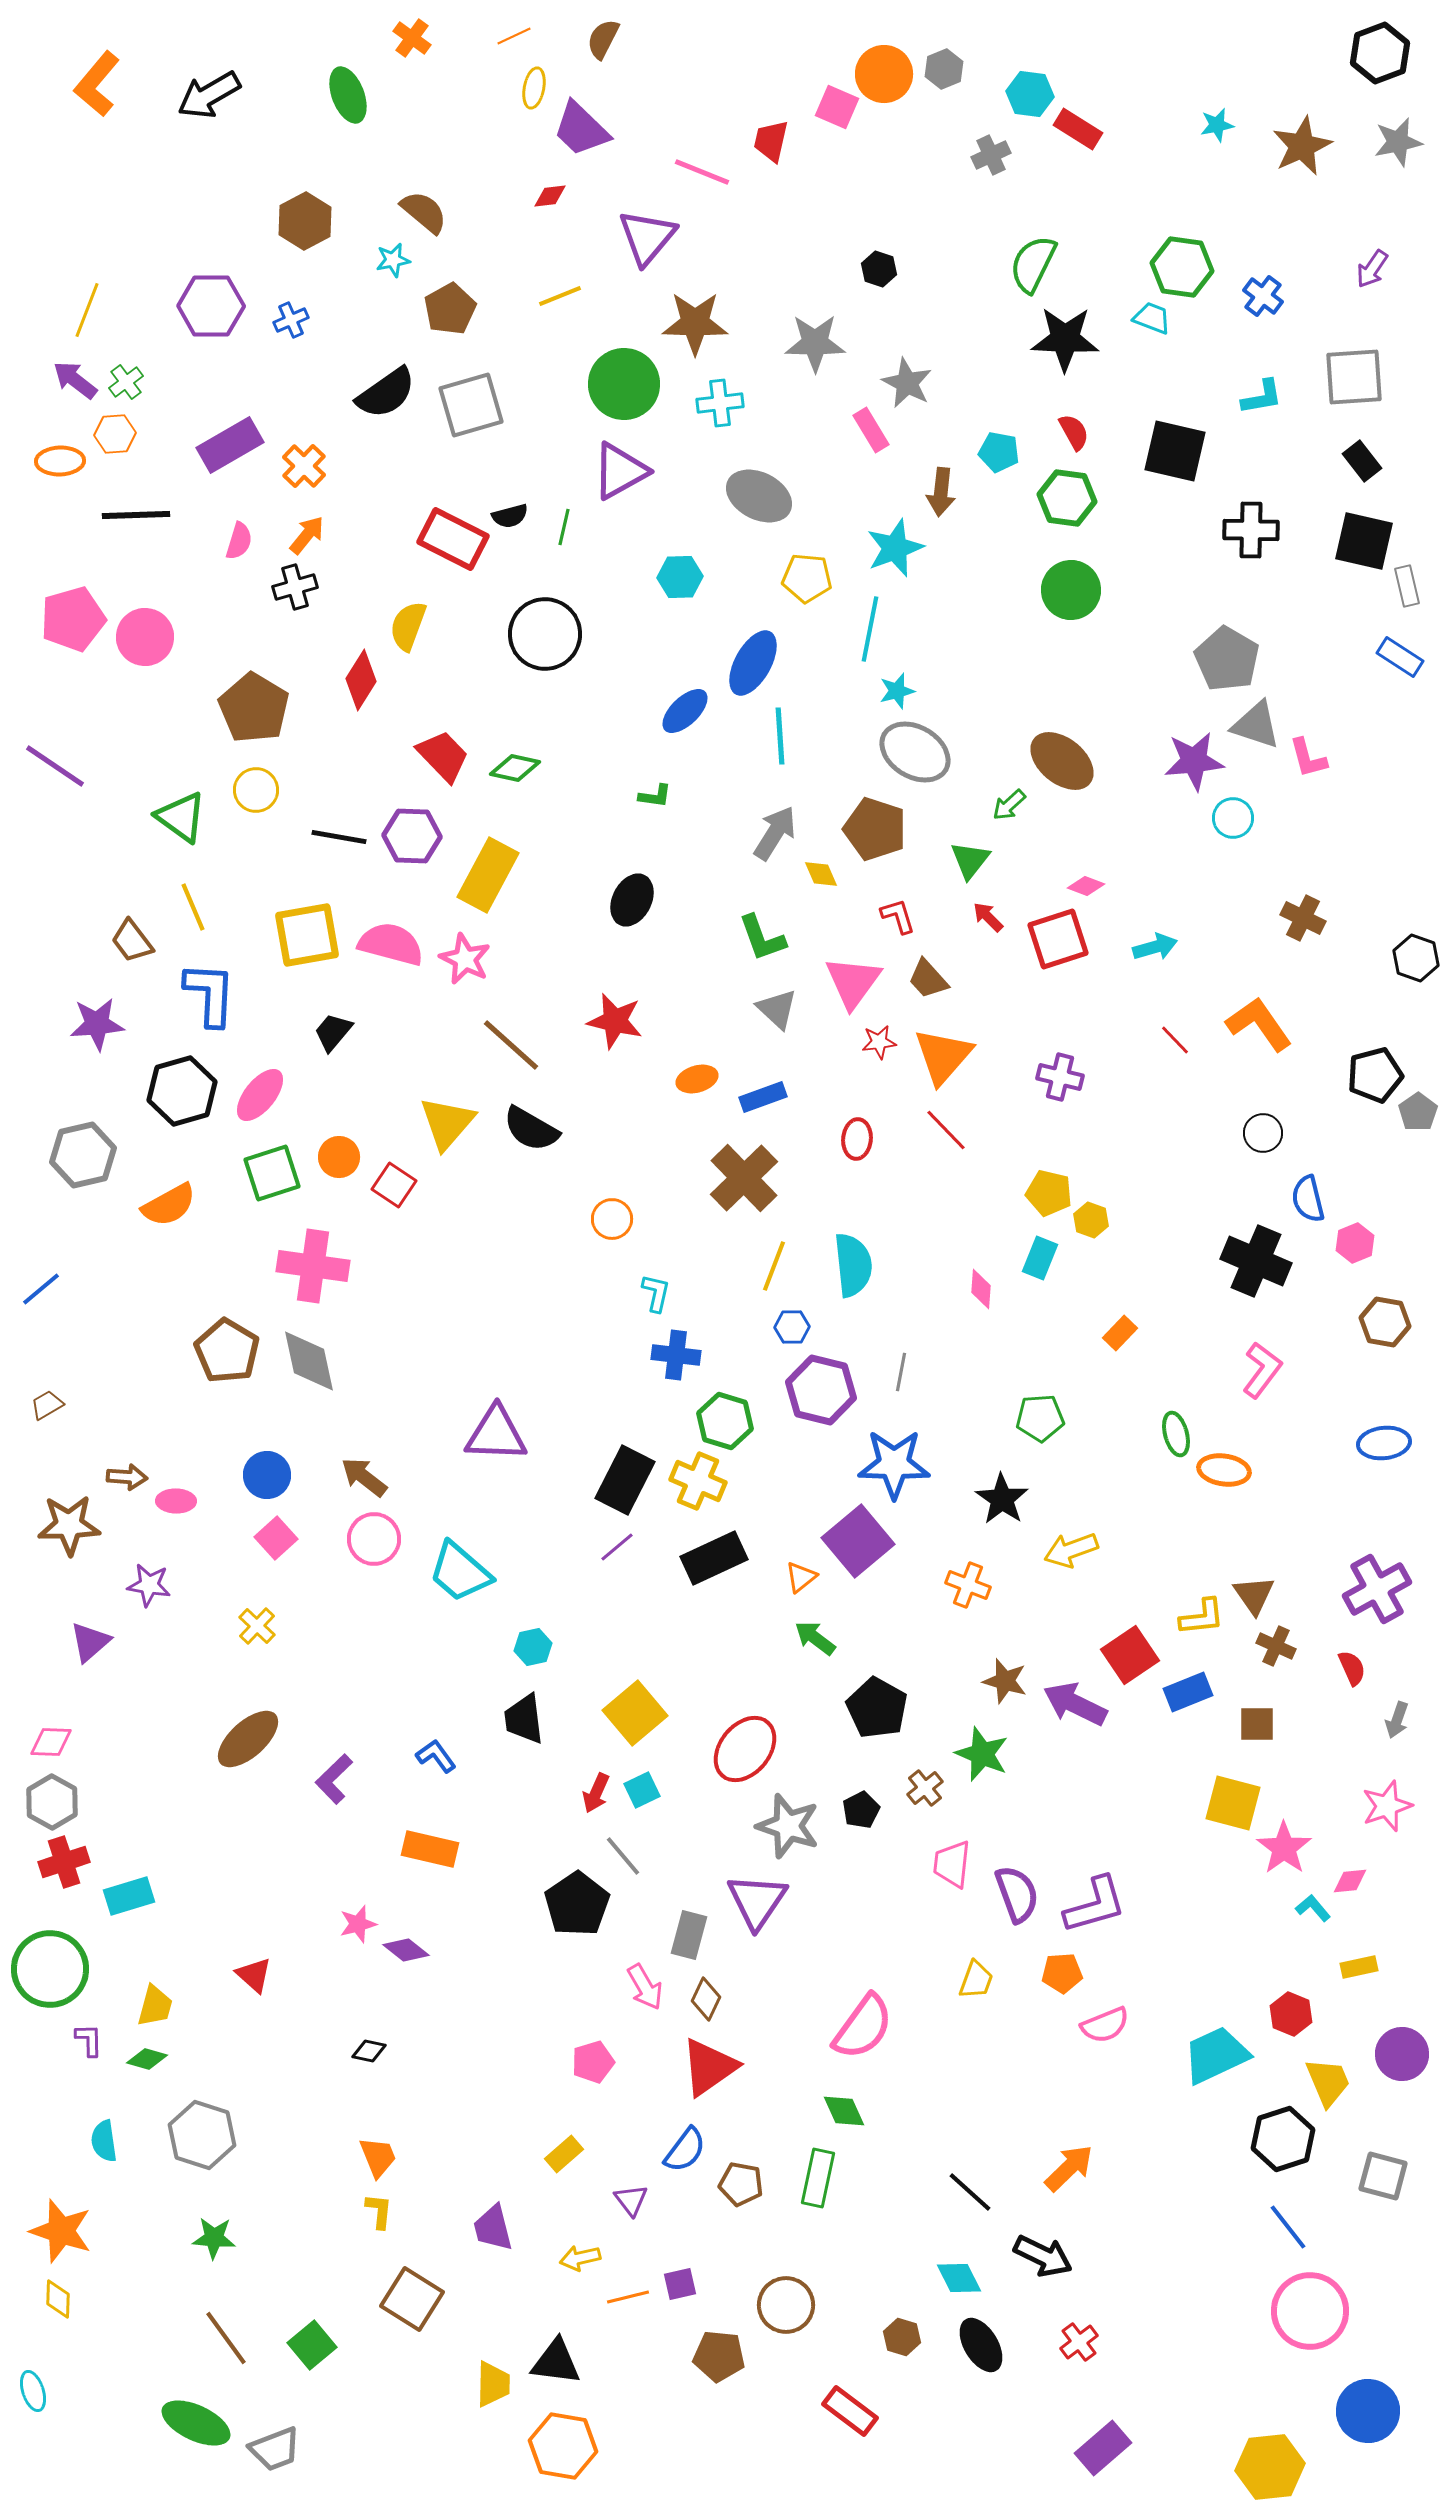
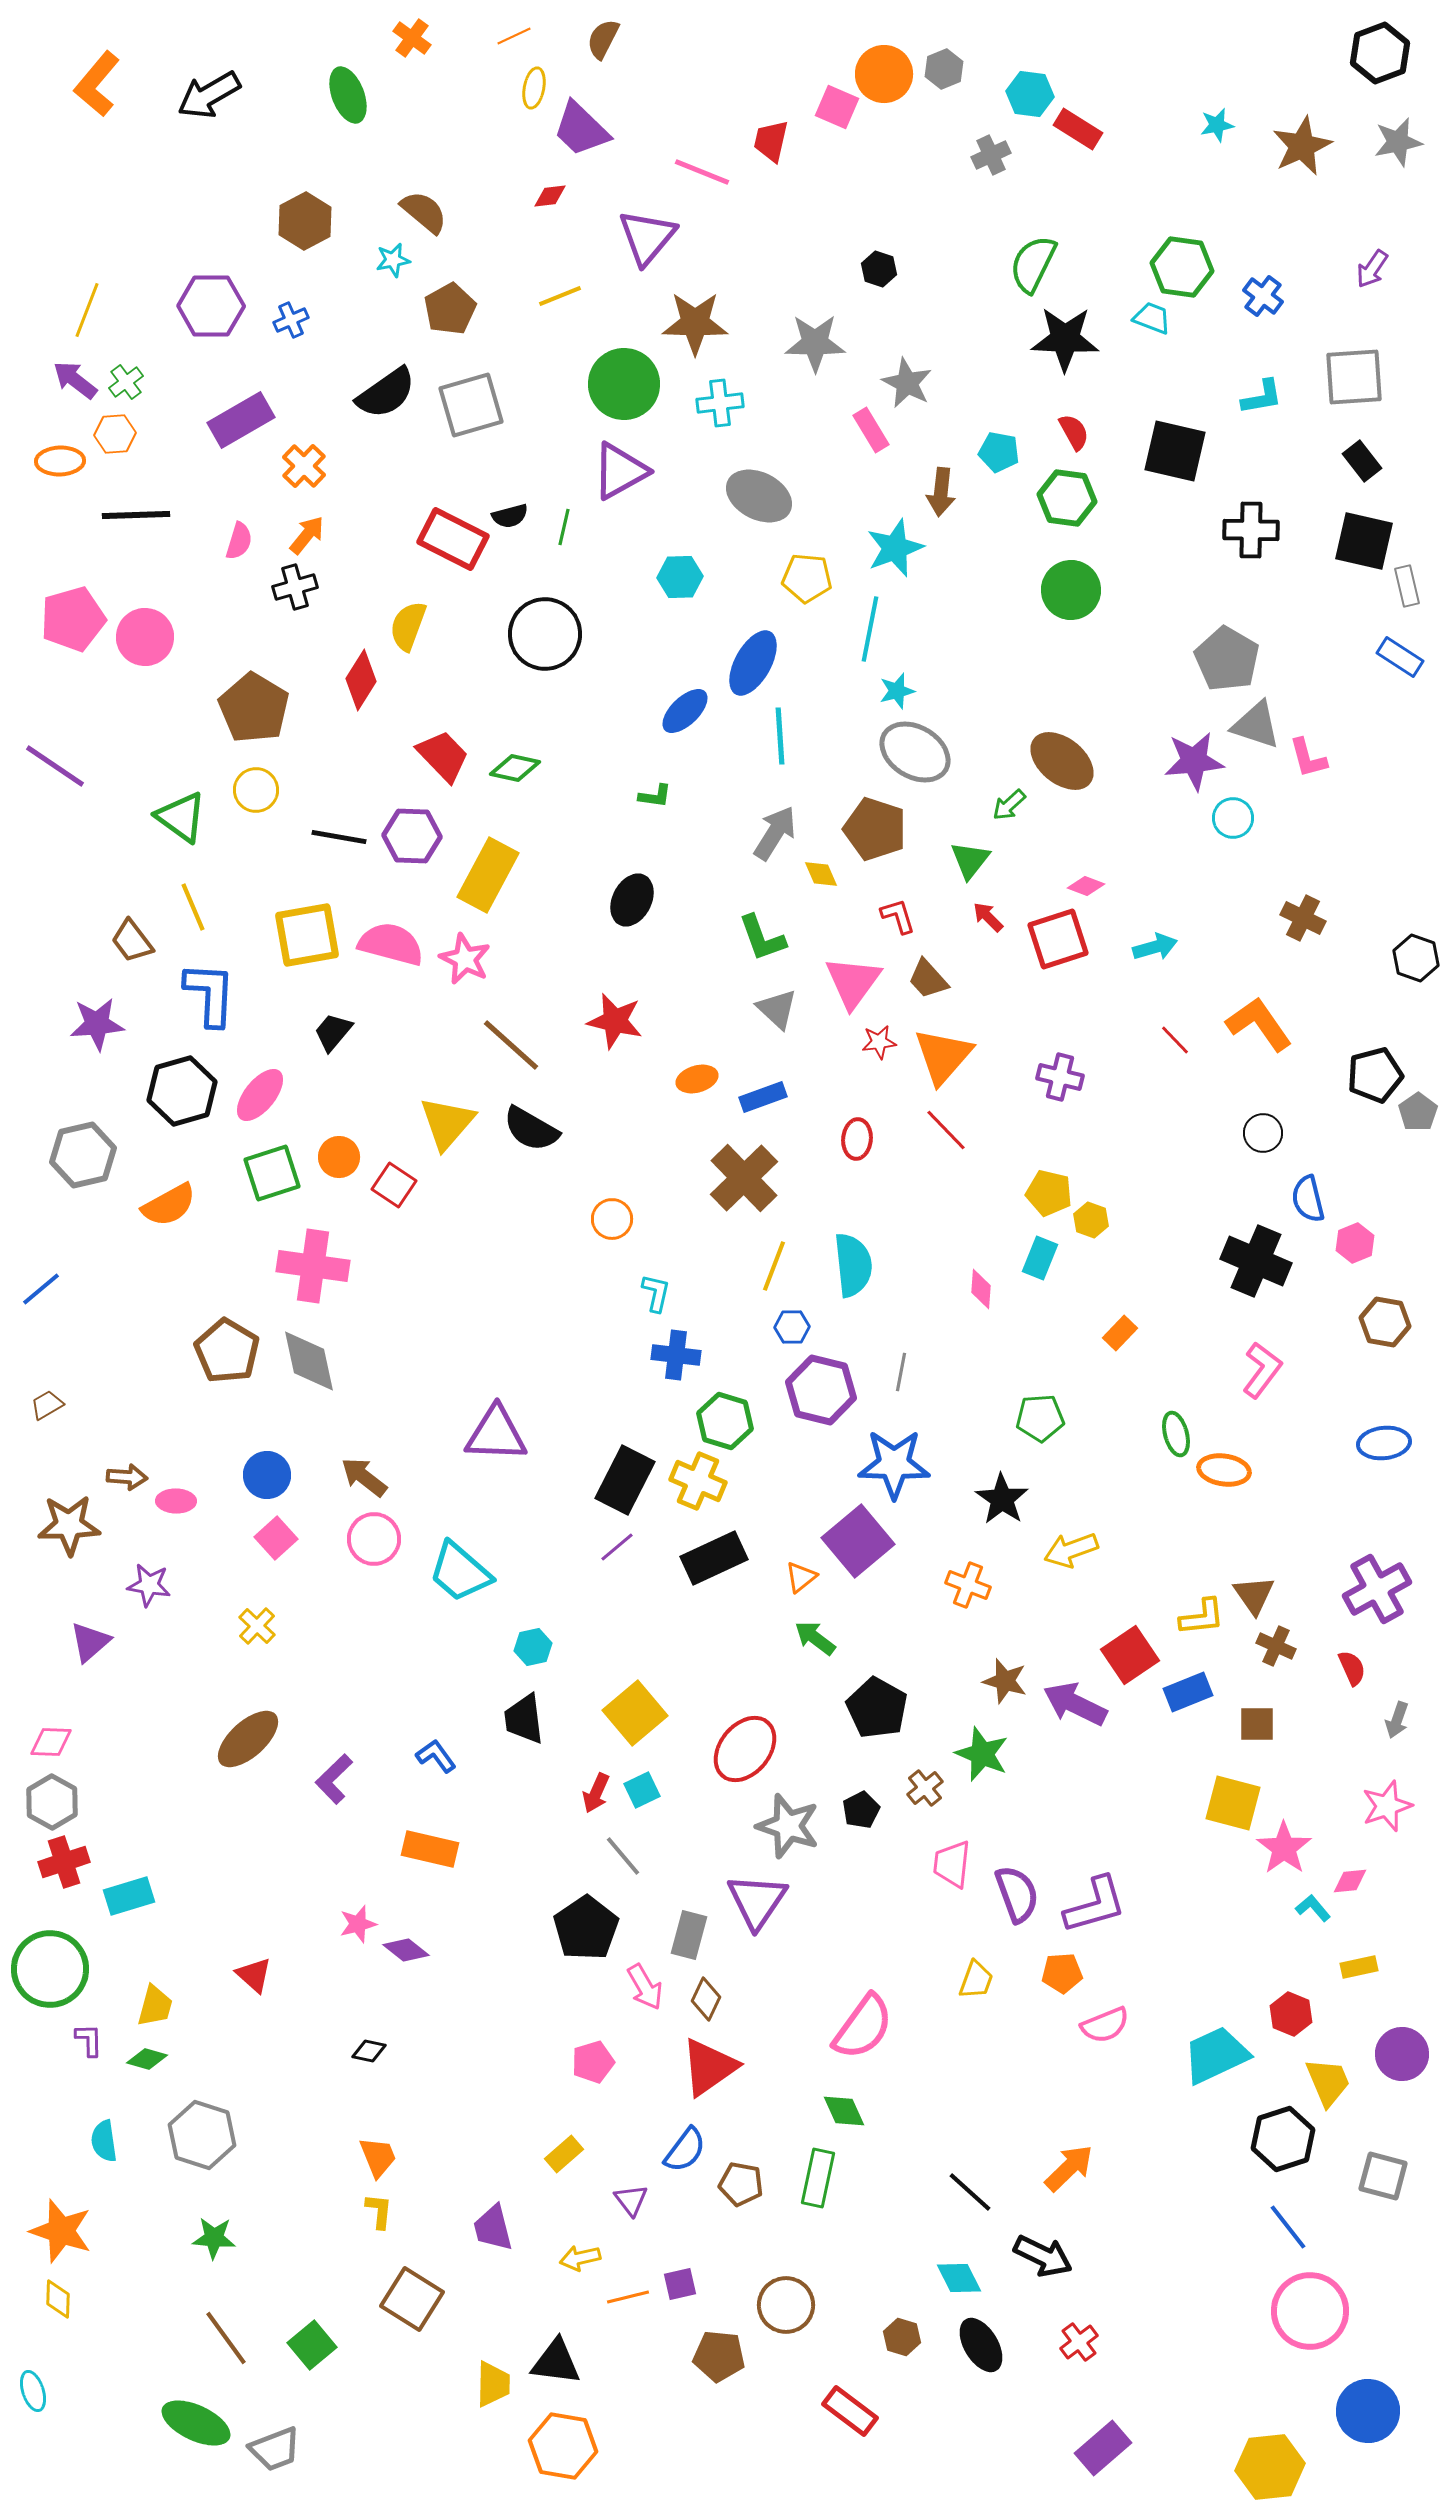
purple rectangle at (230, 445): moved 11 px right, 25 px up
black pentagon at (577, 1904): moved 9 px right, 24 px down
